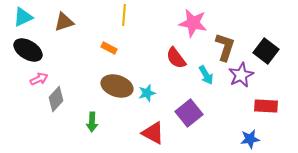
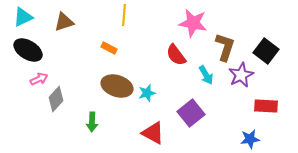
red semicircle: moved 3 px up
purple square: moved 2 px right
